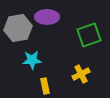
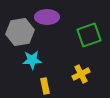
gray hexagon: moved 2 px right, 4 px down
